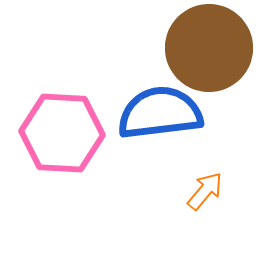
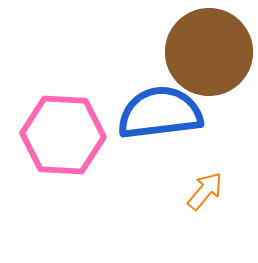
brown circle: moved 4 px down
pink hexagon: moved 1 px right, 2 px down
